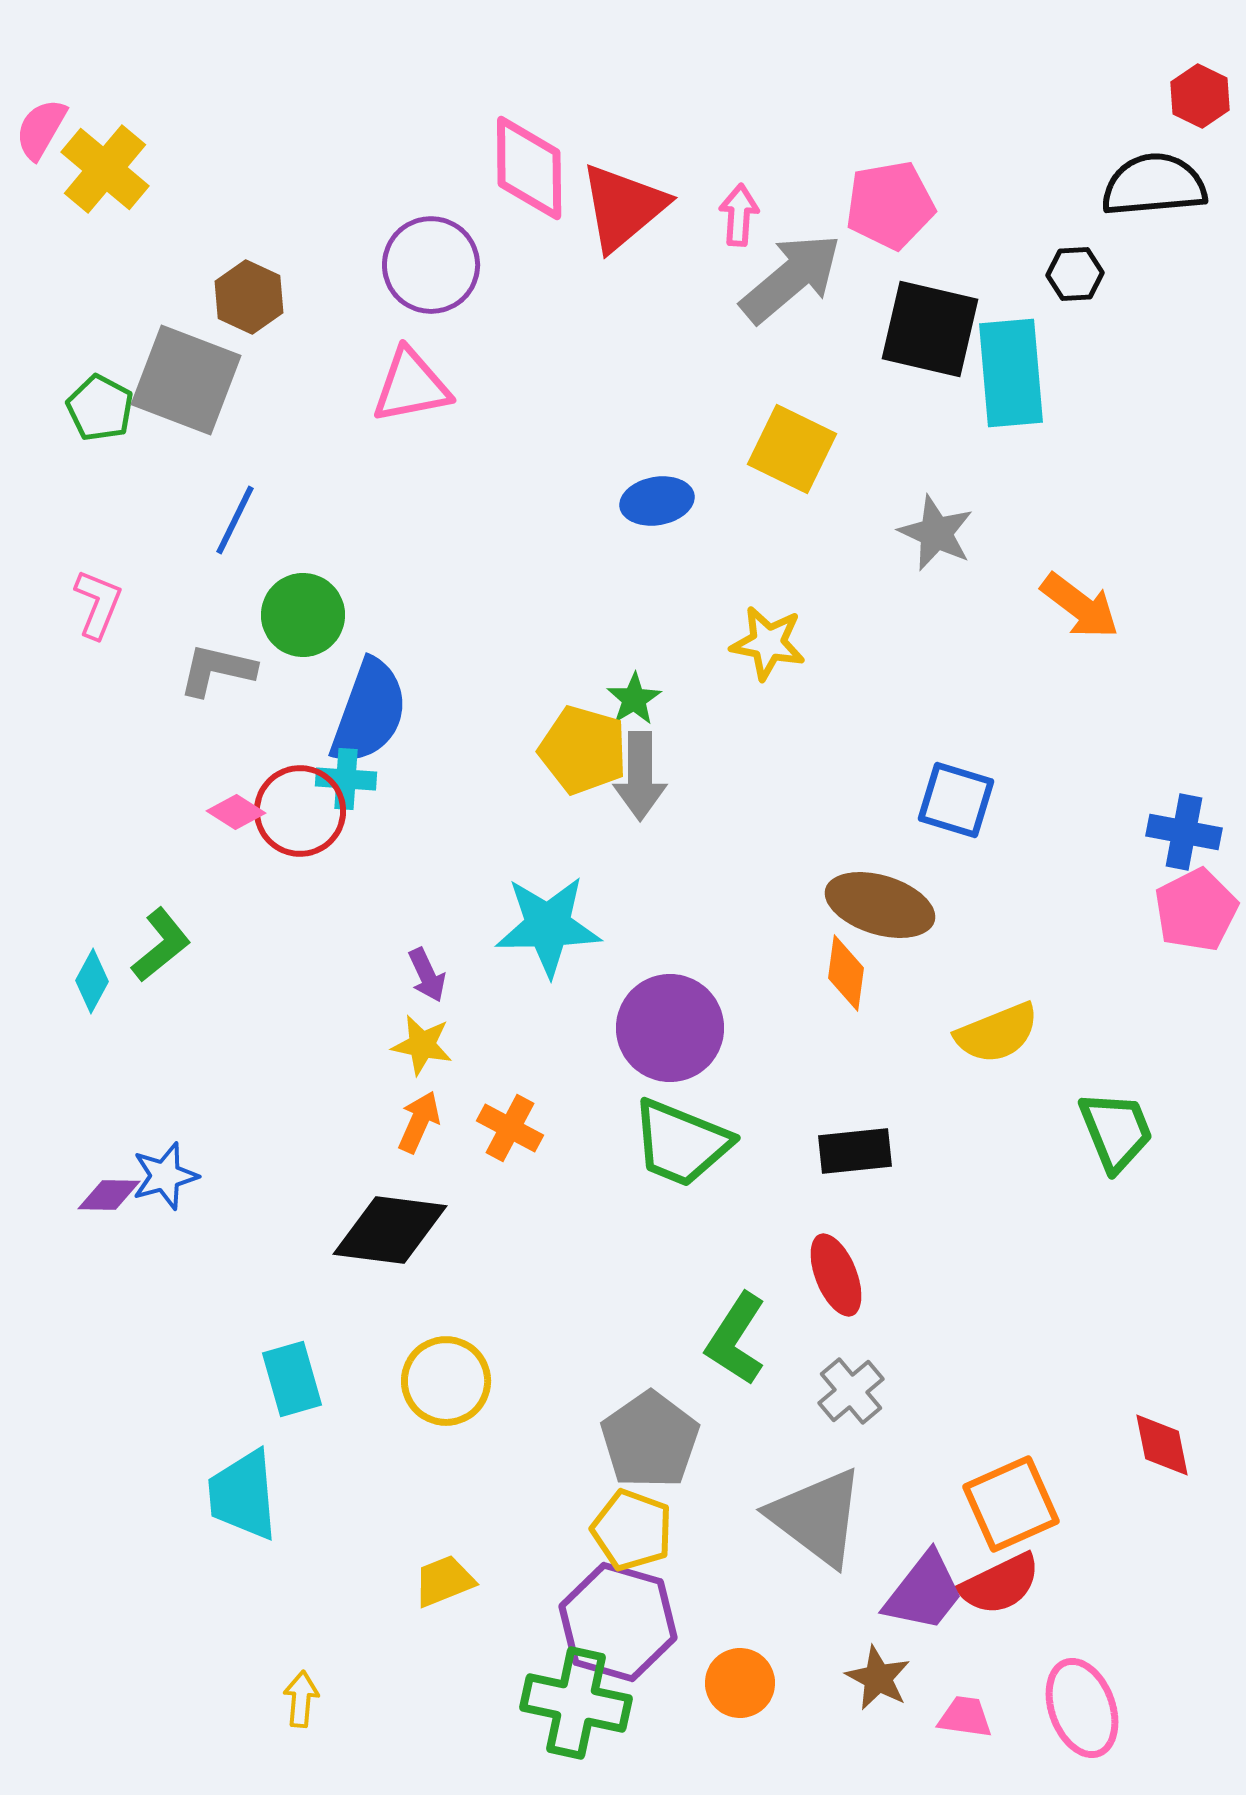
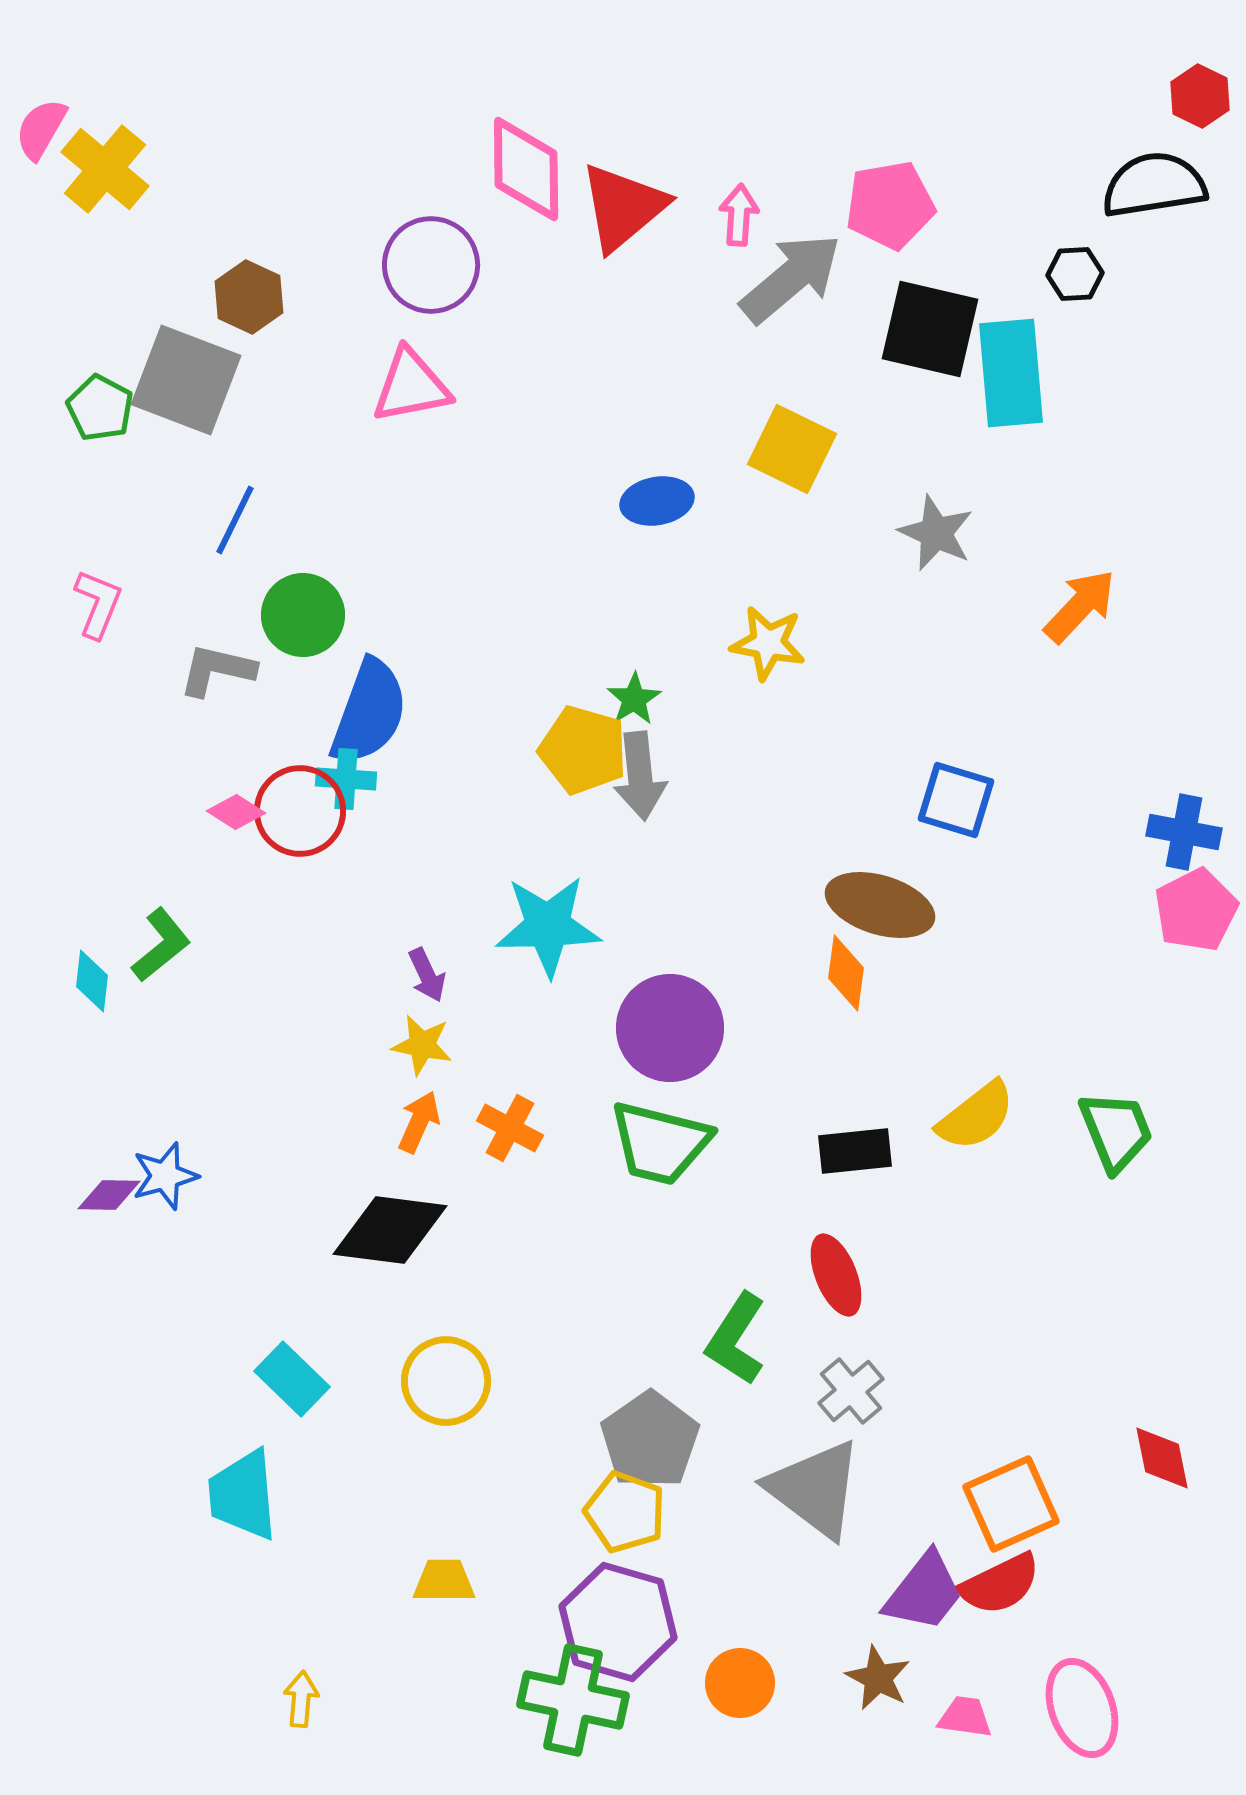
pink diamond at (529, 168): moved 3 px left, 1 px down
black semicircle at (1154, 185): rotated 4 degrees counterclockwise
orange arrow at (1080, 606): rotated 84 degrees counterclockwise
gray arrow at (640, 776): rotated 6 degrees counterclockwise
cyan diamond at (92, 981): rotated 22 degrees counterclockwise
yellow semicircle at (997, 1033): moved 21 px left, 83 px down; rotated 16 degrees counterclockwise
green trapezoid at (681, 1143): moved 21 px left; rotated 8 degrees counterclockwise
cyan rectangle at (292, 1379): rotated 30 degrees counterclockwise
red diamond at (1162, 1445): moved 13 px down
gray triangle at (817, 1517): moved 2 px left, 28 px up
yellow pentagon at (632, 1530): moved 7 px left, 18 px up
yellow trapezoid at (444, 1581): rotated 22 degrees clockwise
green cross at (576, 1703): moved 3 px left, 3 px up
